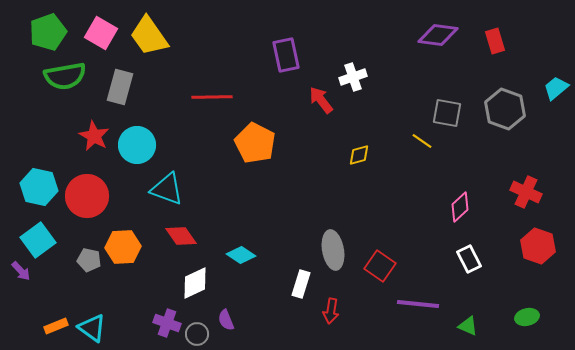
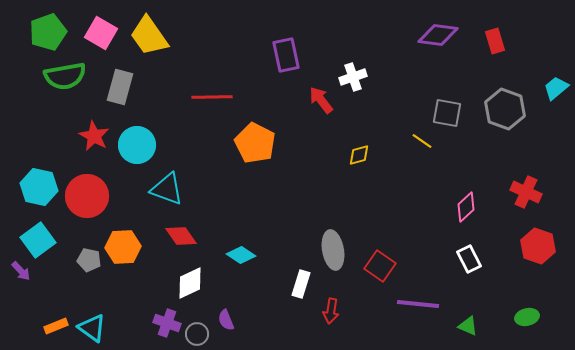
pink diamond at (460, 207): moved 6 px right
white diamond at (195, 283): moved 5 px left
